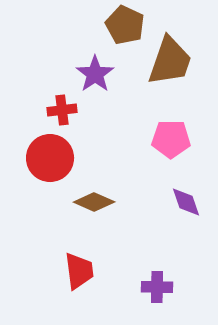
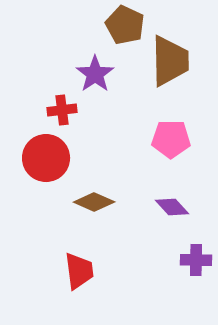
brown trapezoid: rotated 20 degrees counterclockwise
red circle: moved 4 px left
purple diamond: moved 14 px left, 5 px down; rotated 24 degrees counterclockwise
purple cross: moved 39 px right, 27 px up
